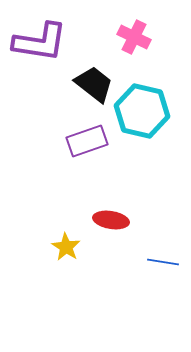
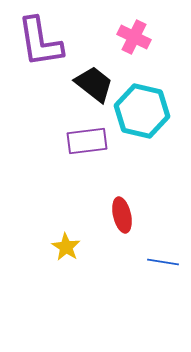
purple L-shape: rotated 72 degrees clockwise
purple rectangle: rotated 12 degrees clockwise
red ellipse: moved 11 px right, 5 px up; rotated 68 degrees clockwise
